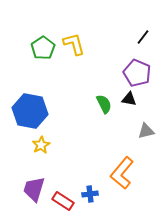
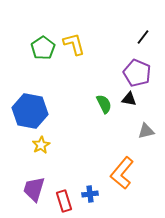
red rectangle: moved 1 px right; rotated 40 degrees clockwise
